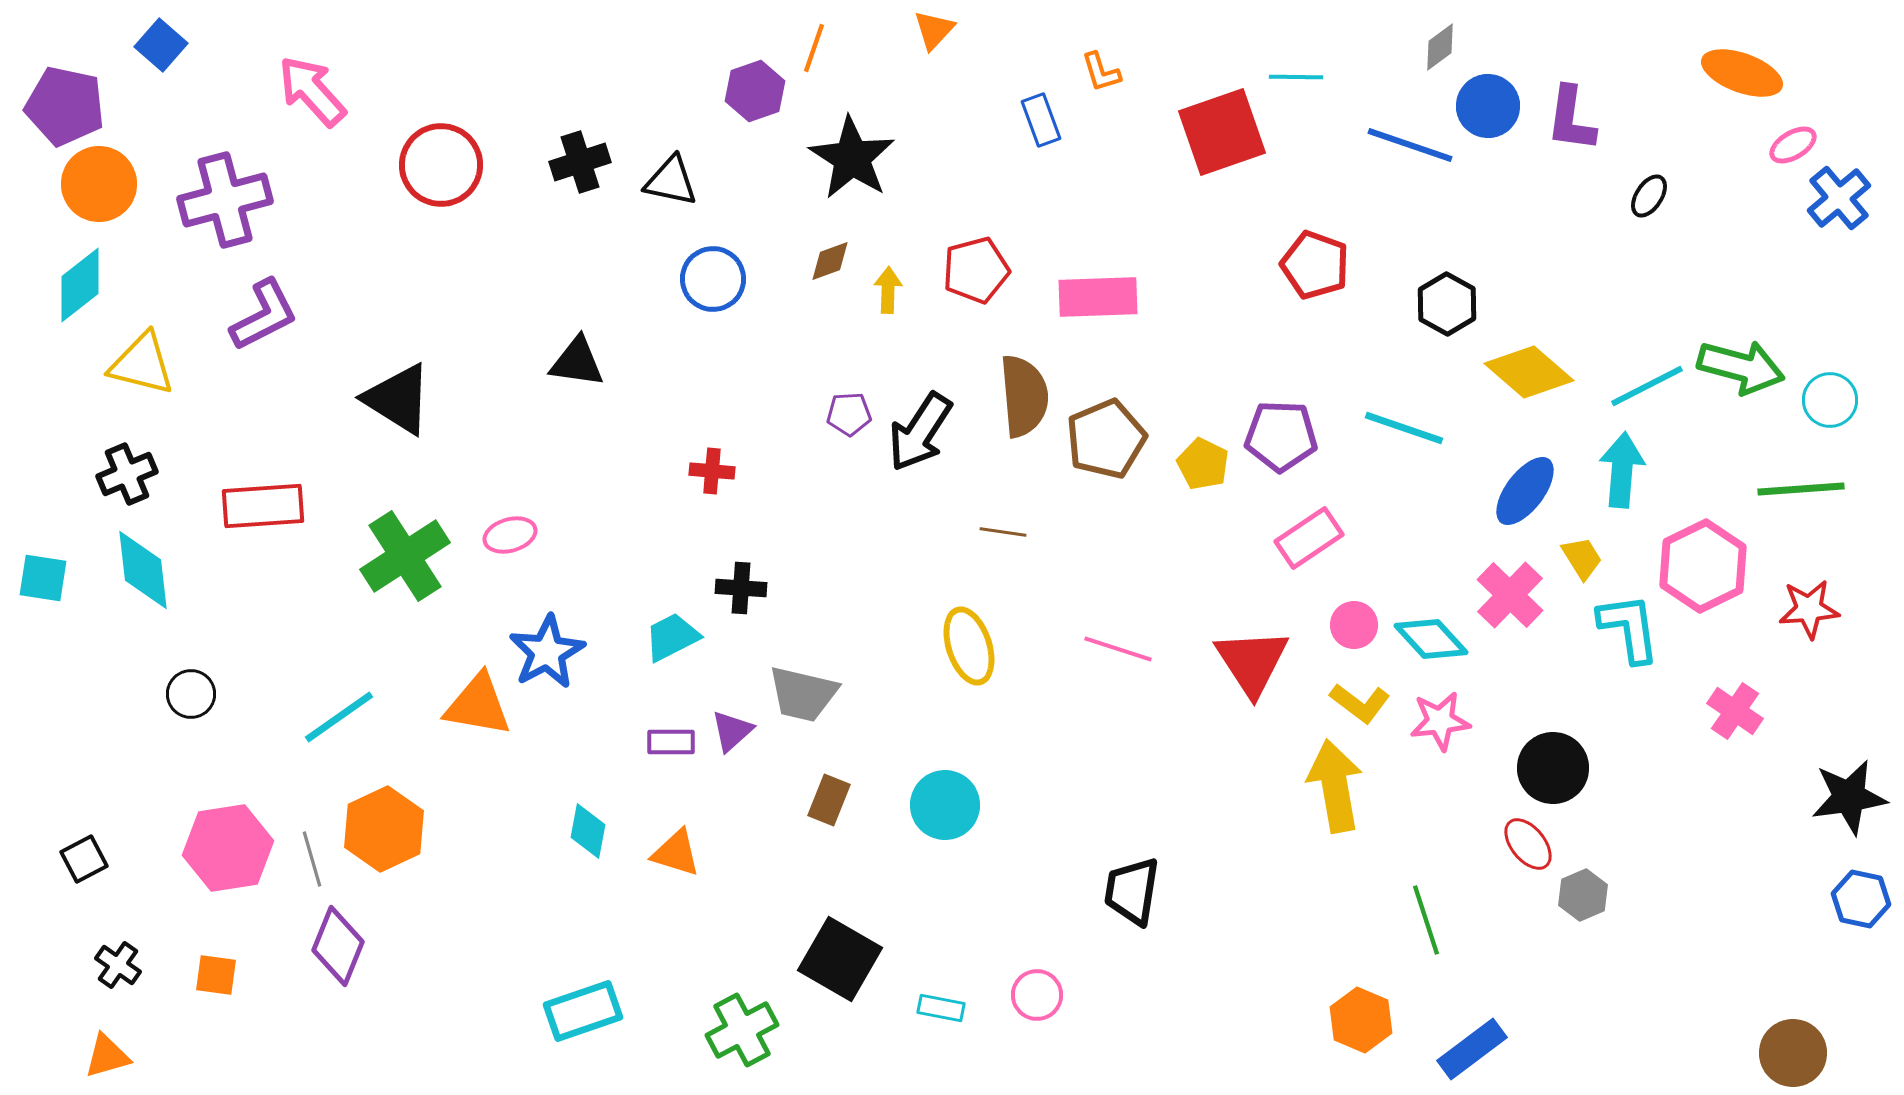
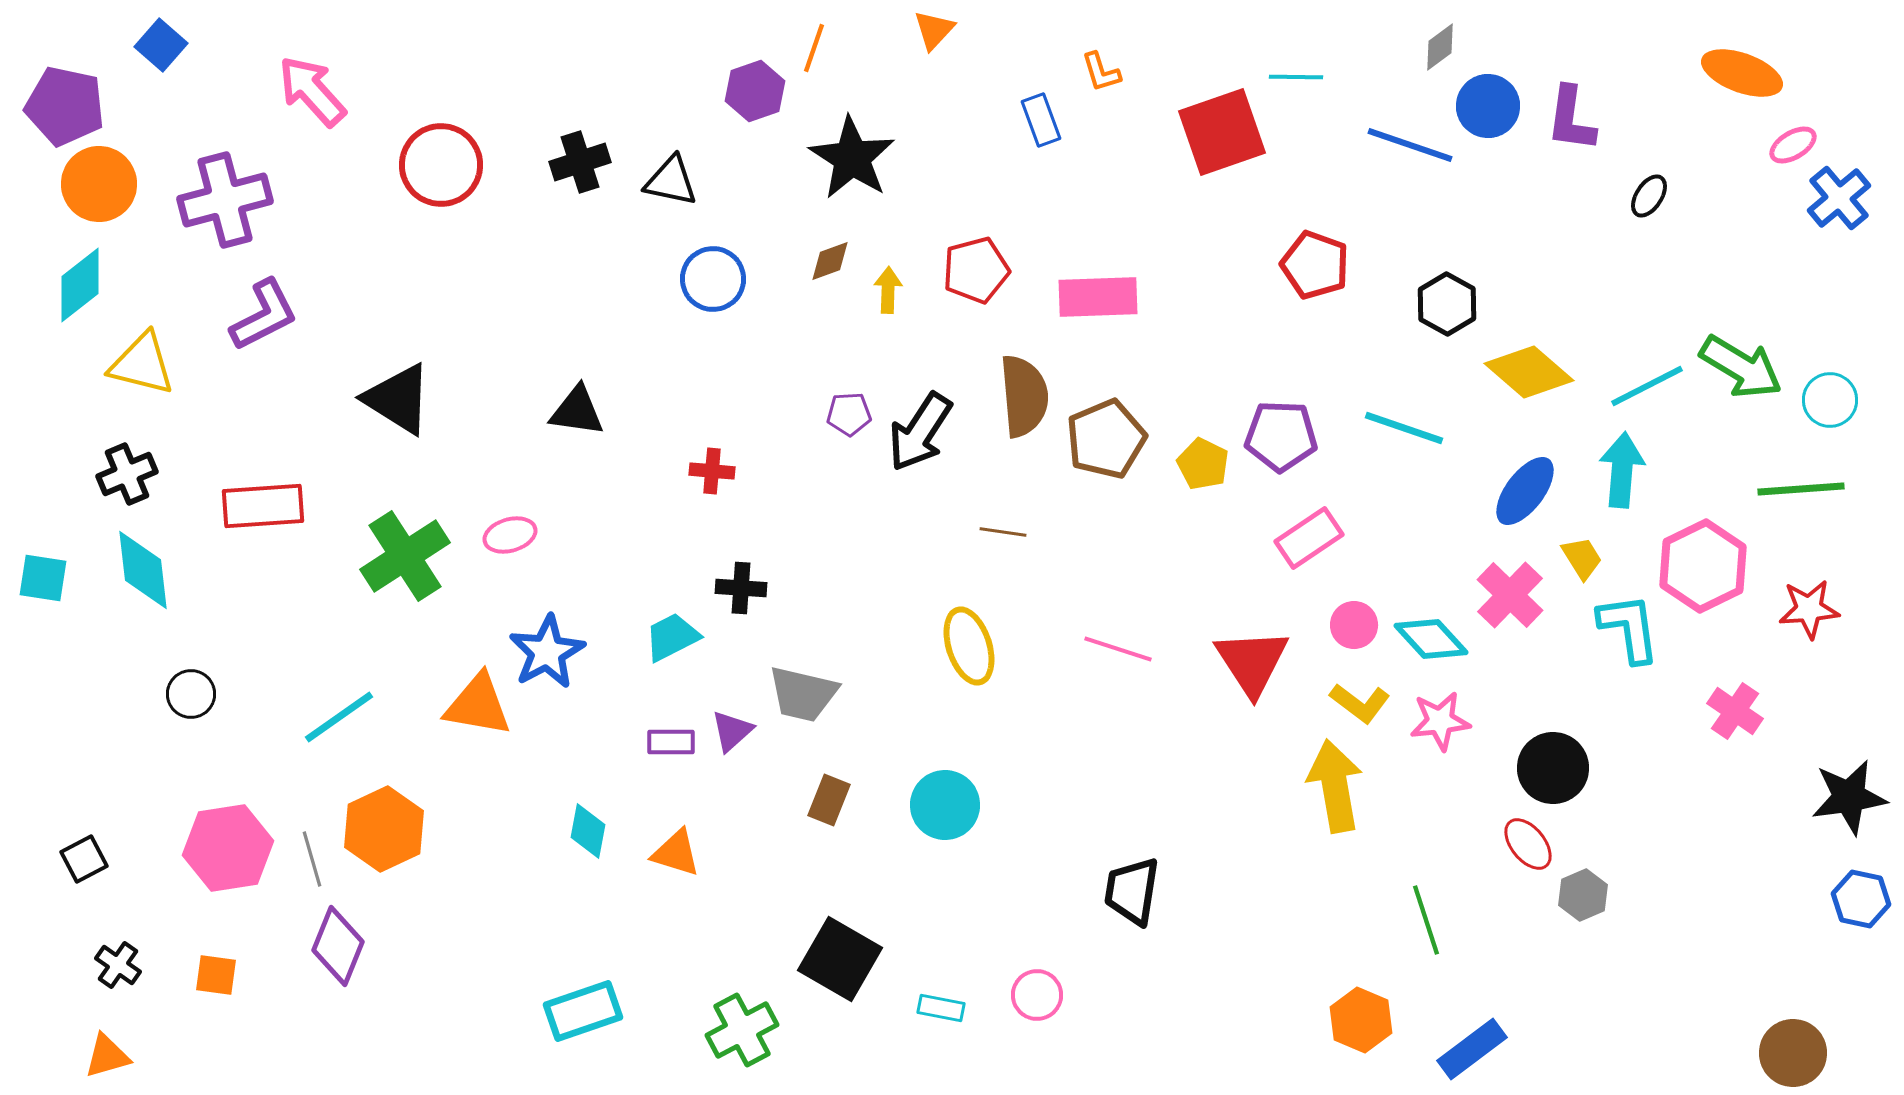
black triangle at (577, 362): moved 49 px down
green arrow at (1741, 367): rotated 16 degrees clockwise
